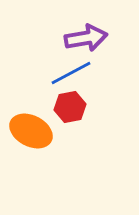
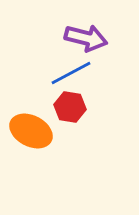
purple arrow: rotated 24 degrees clockwise
red hexagon: rotated 20 degrees clockwise
